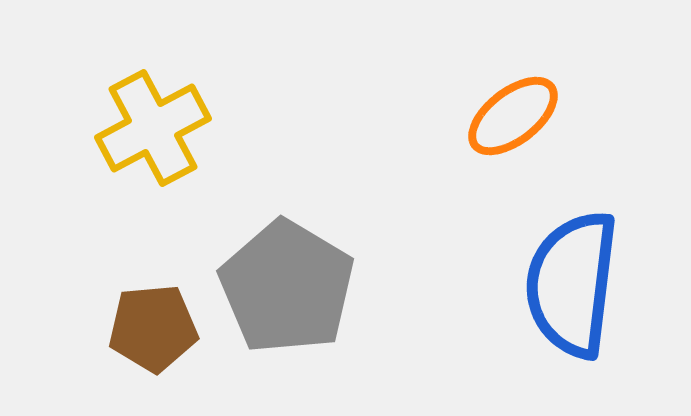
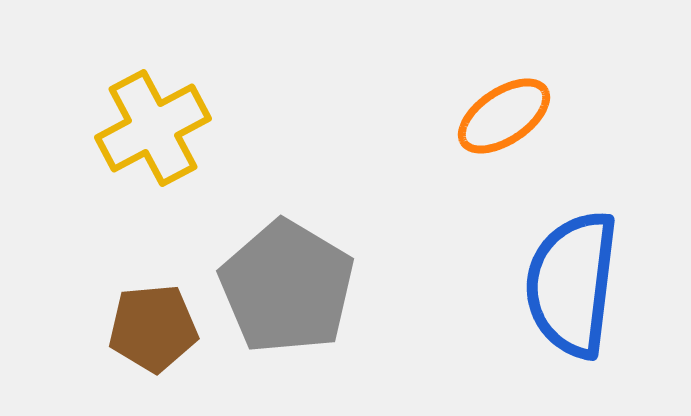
orange ellipse: moved 9 px left; rotated 4 degrees clockwise
